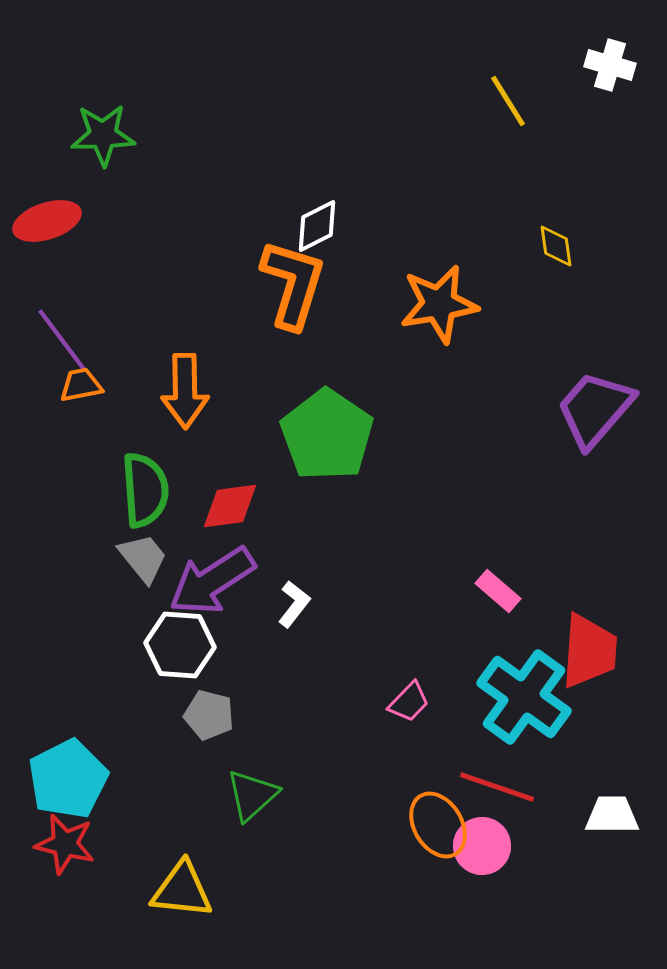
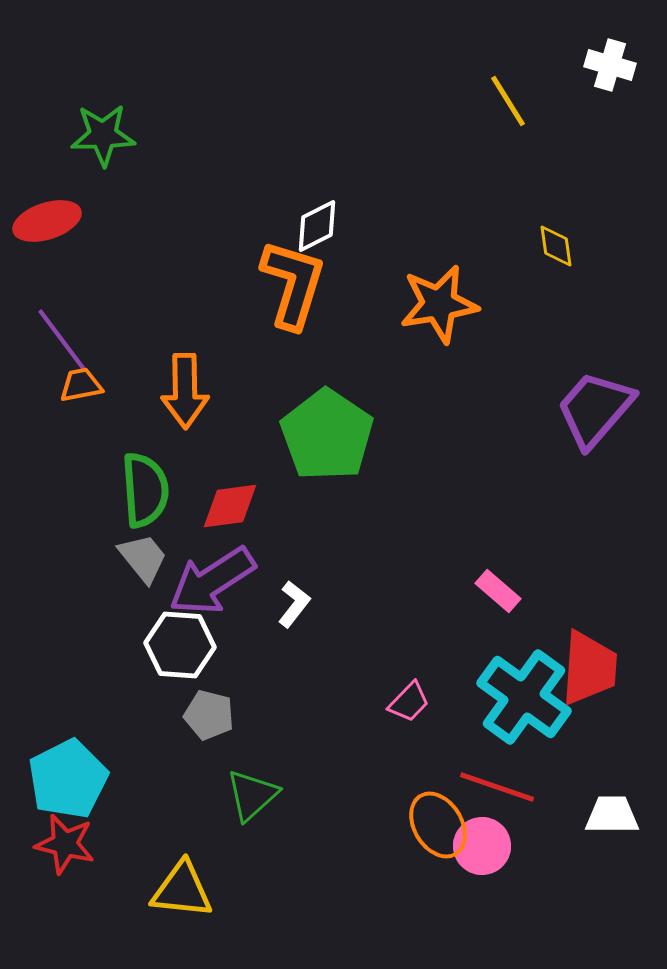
red trapezoid: moved 17 px down
